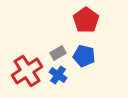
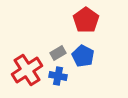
blue pentagon: moved 1 px left; rotated 15 degrees clockwise
red cross: moved 1 px up
blue cross: moved 1 px down; rotated 24 degrees counterclockwise
